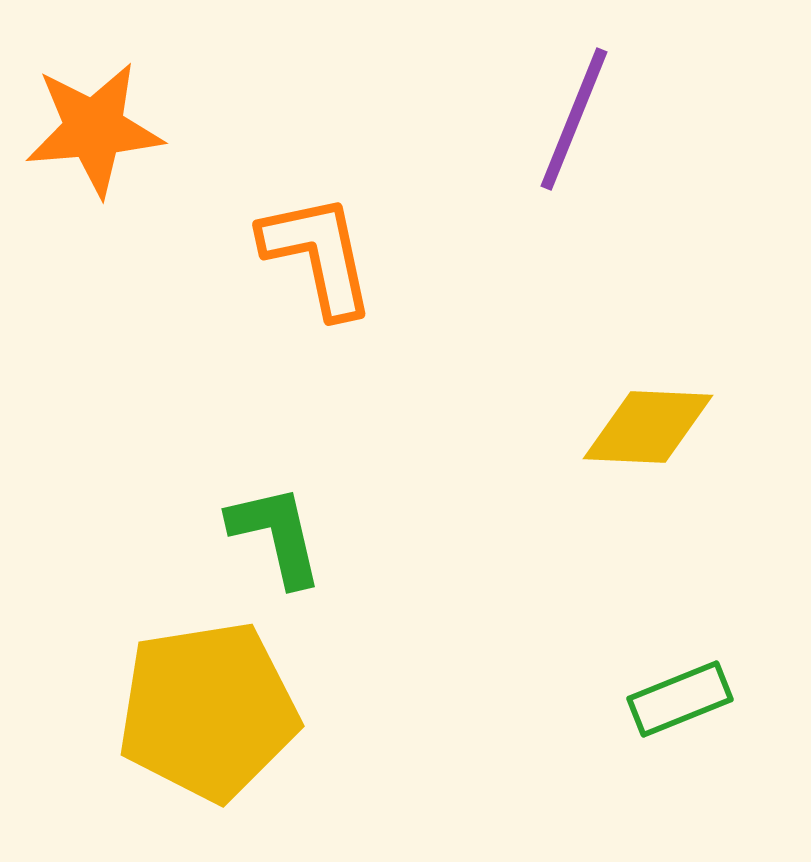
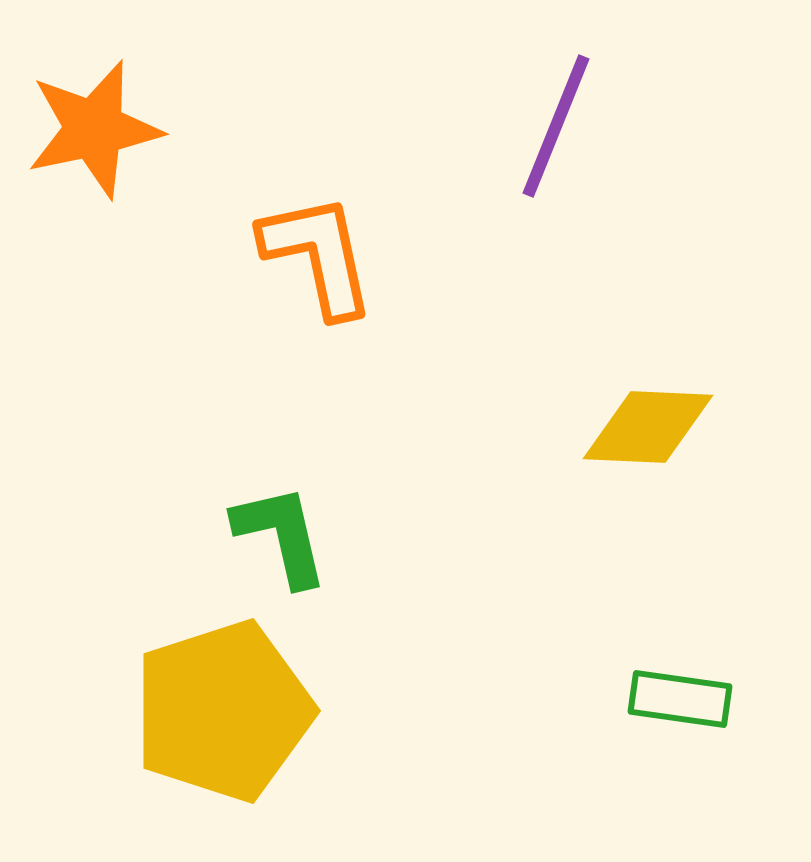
purple line: moved 18 px left, 7 px down
orange star: rotated 7 degrees counterclockwise
green L-shape: moved 5 px right
green rectangle: rotated 30 degrees clockwise
yellow pentagon: moved 15 px right; rotated 9 degrees counterclockwise
